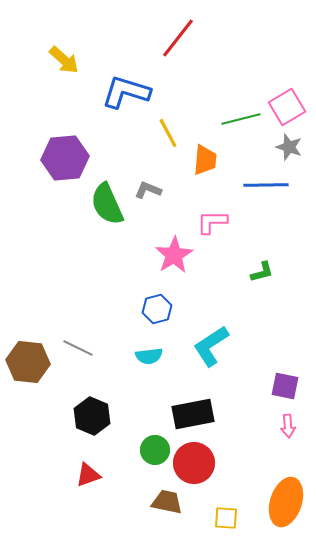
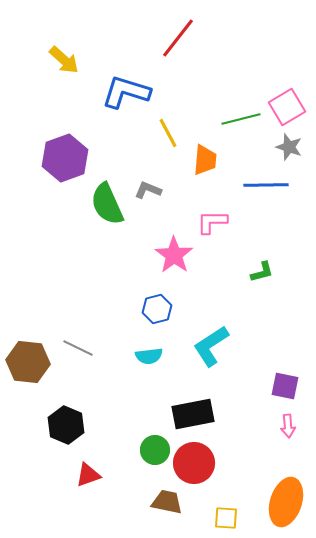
purple hexagon: rotated 15 degrees counterclockwise
pink star: rotated 6 degrees counterclockwise
black hexagon: moved 26 px left, 9 px down
